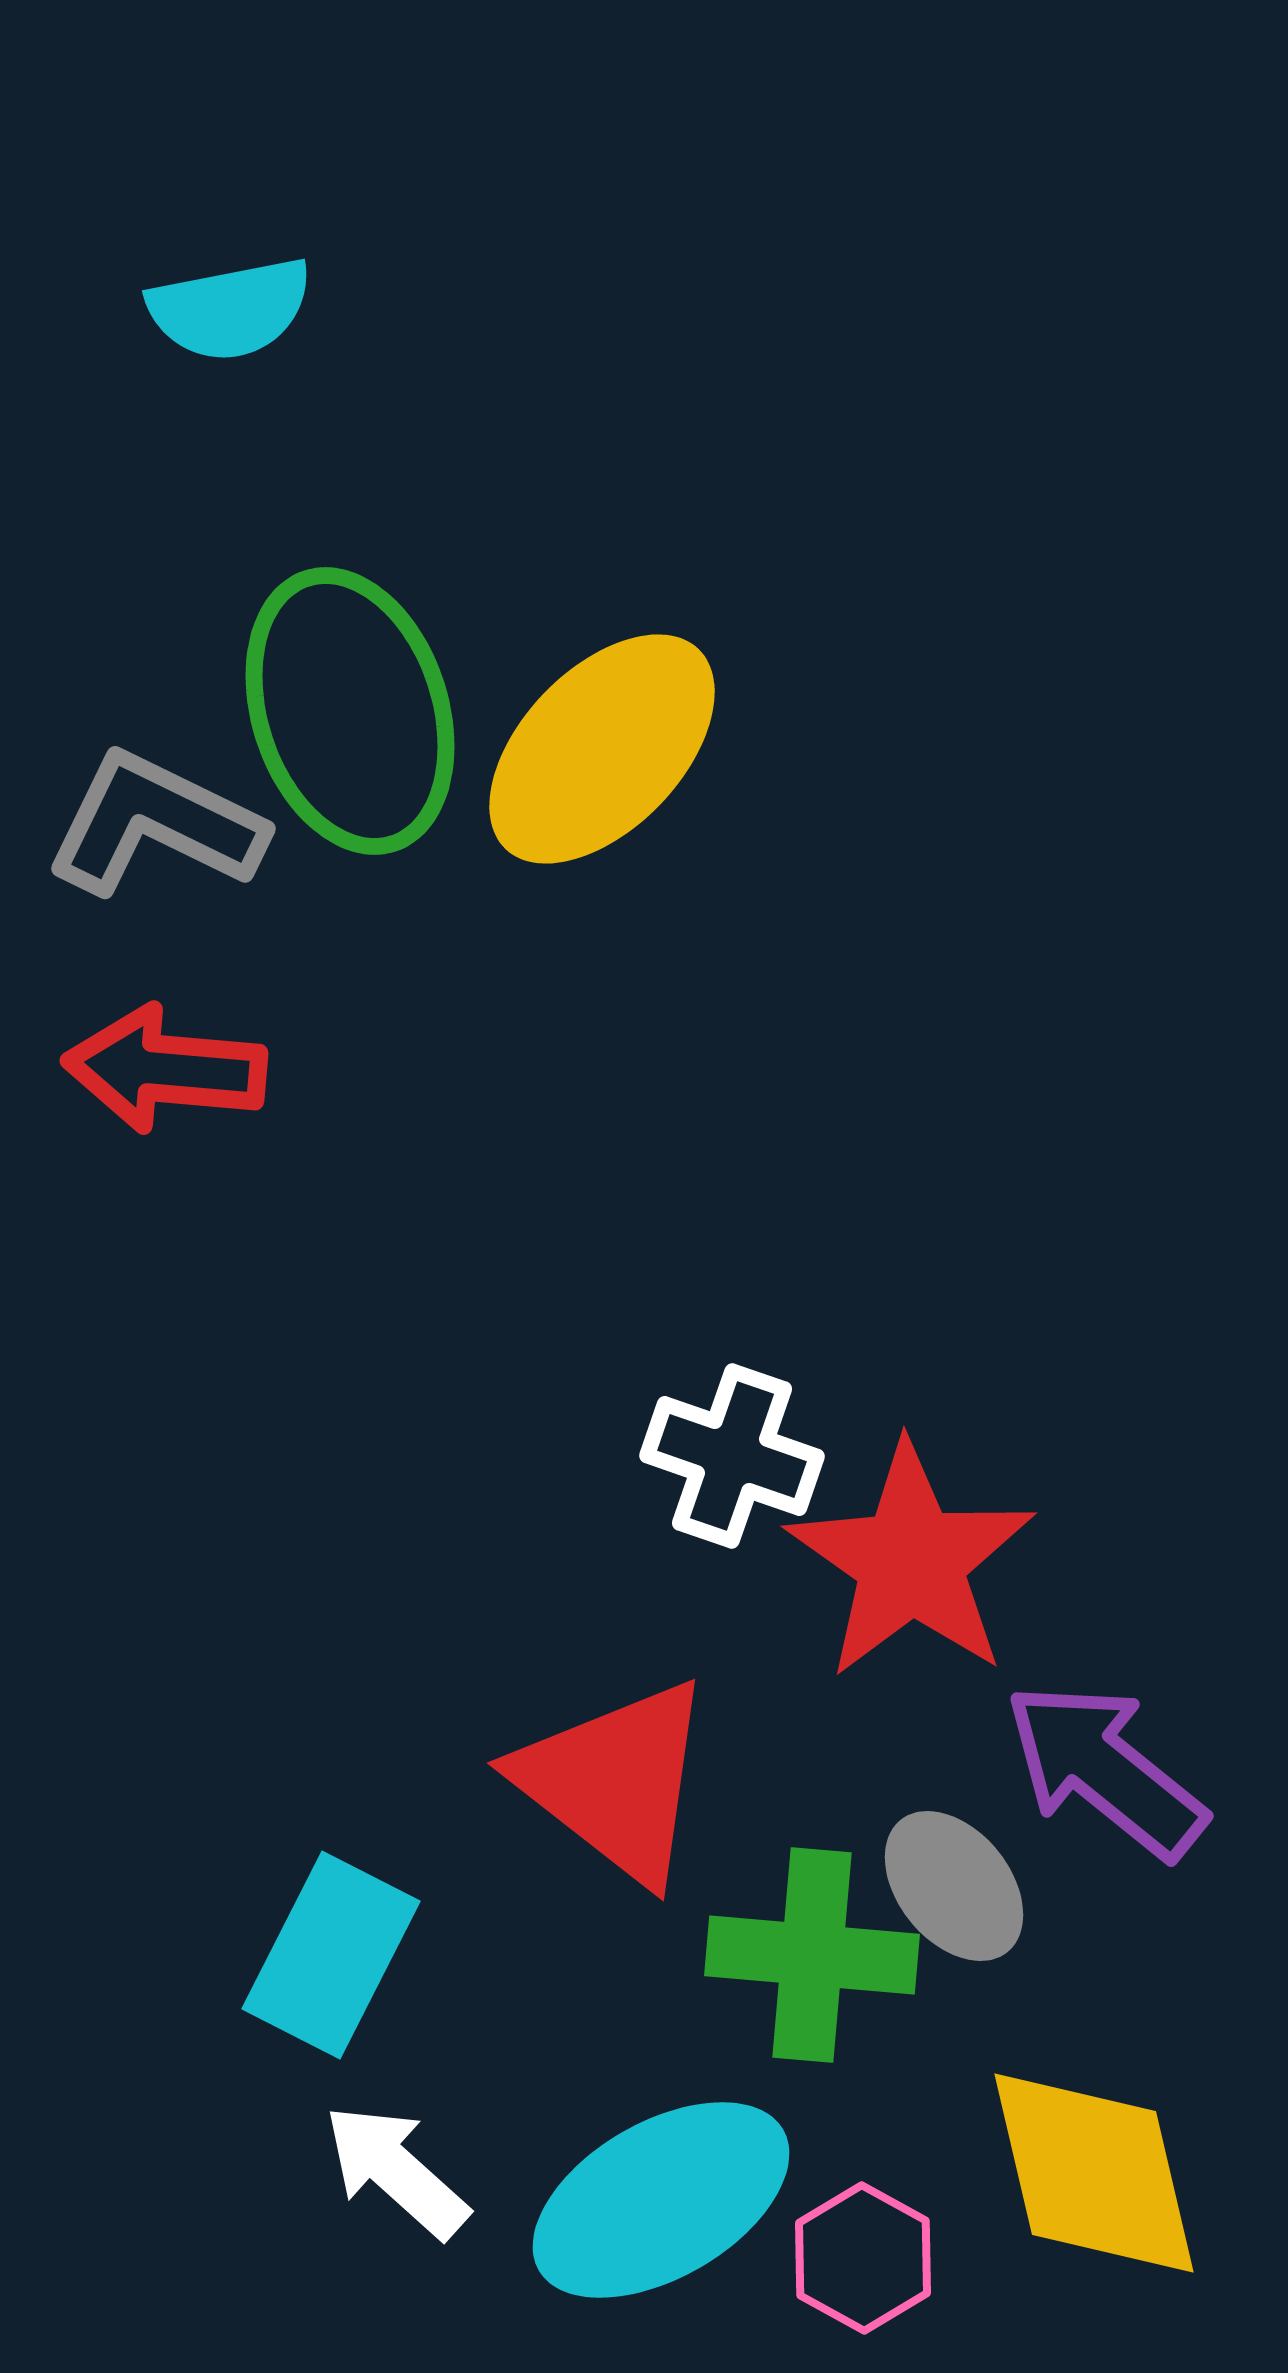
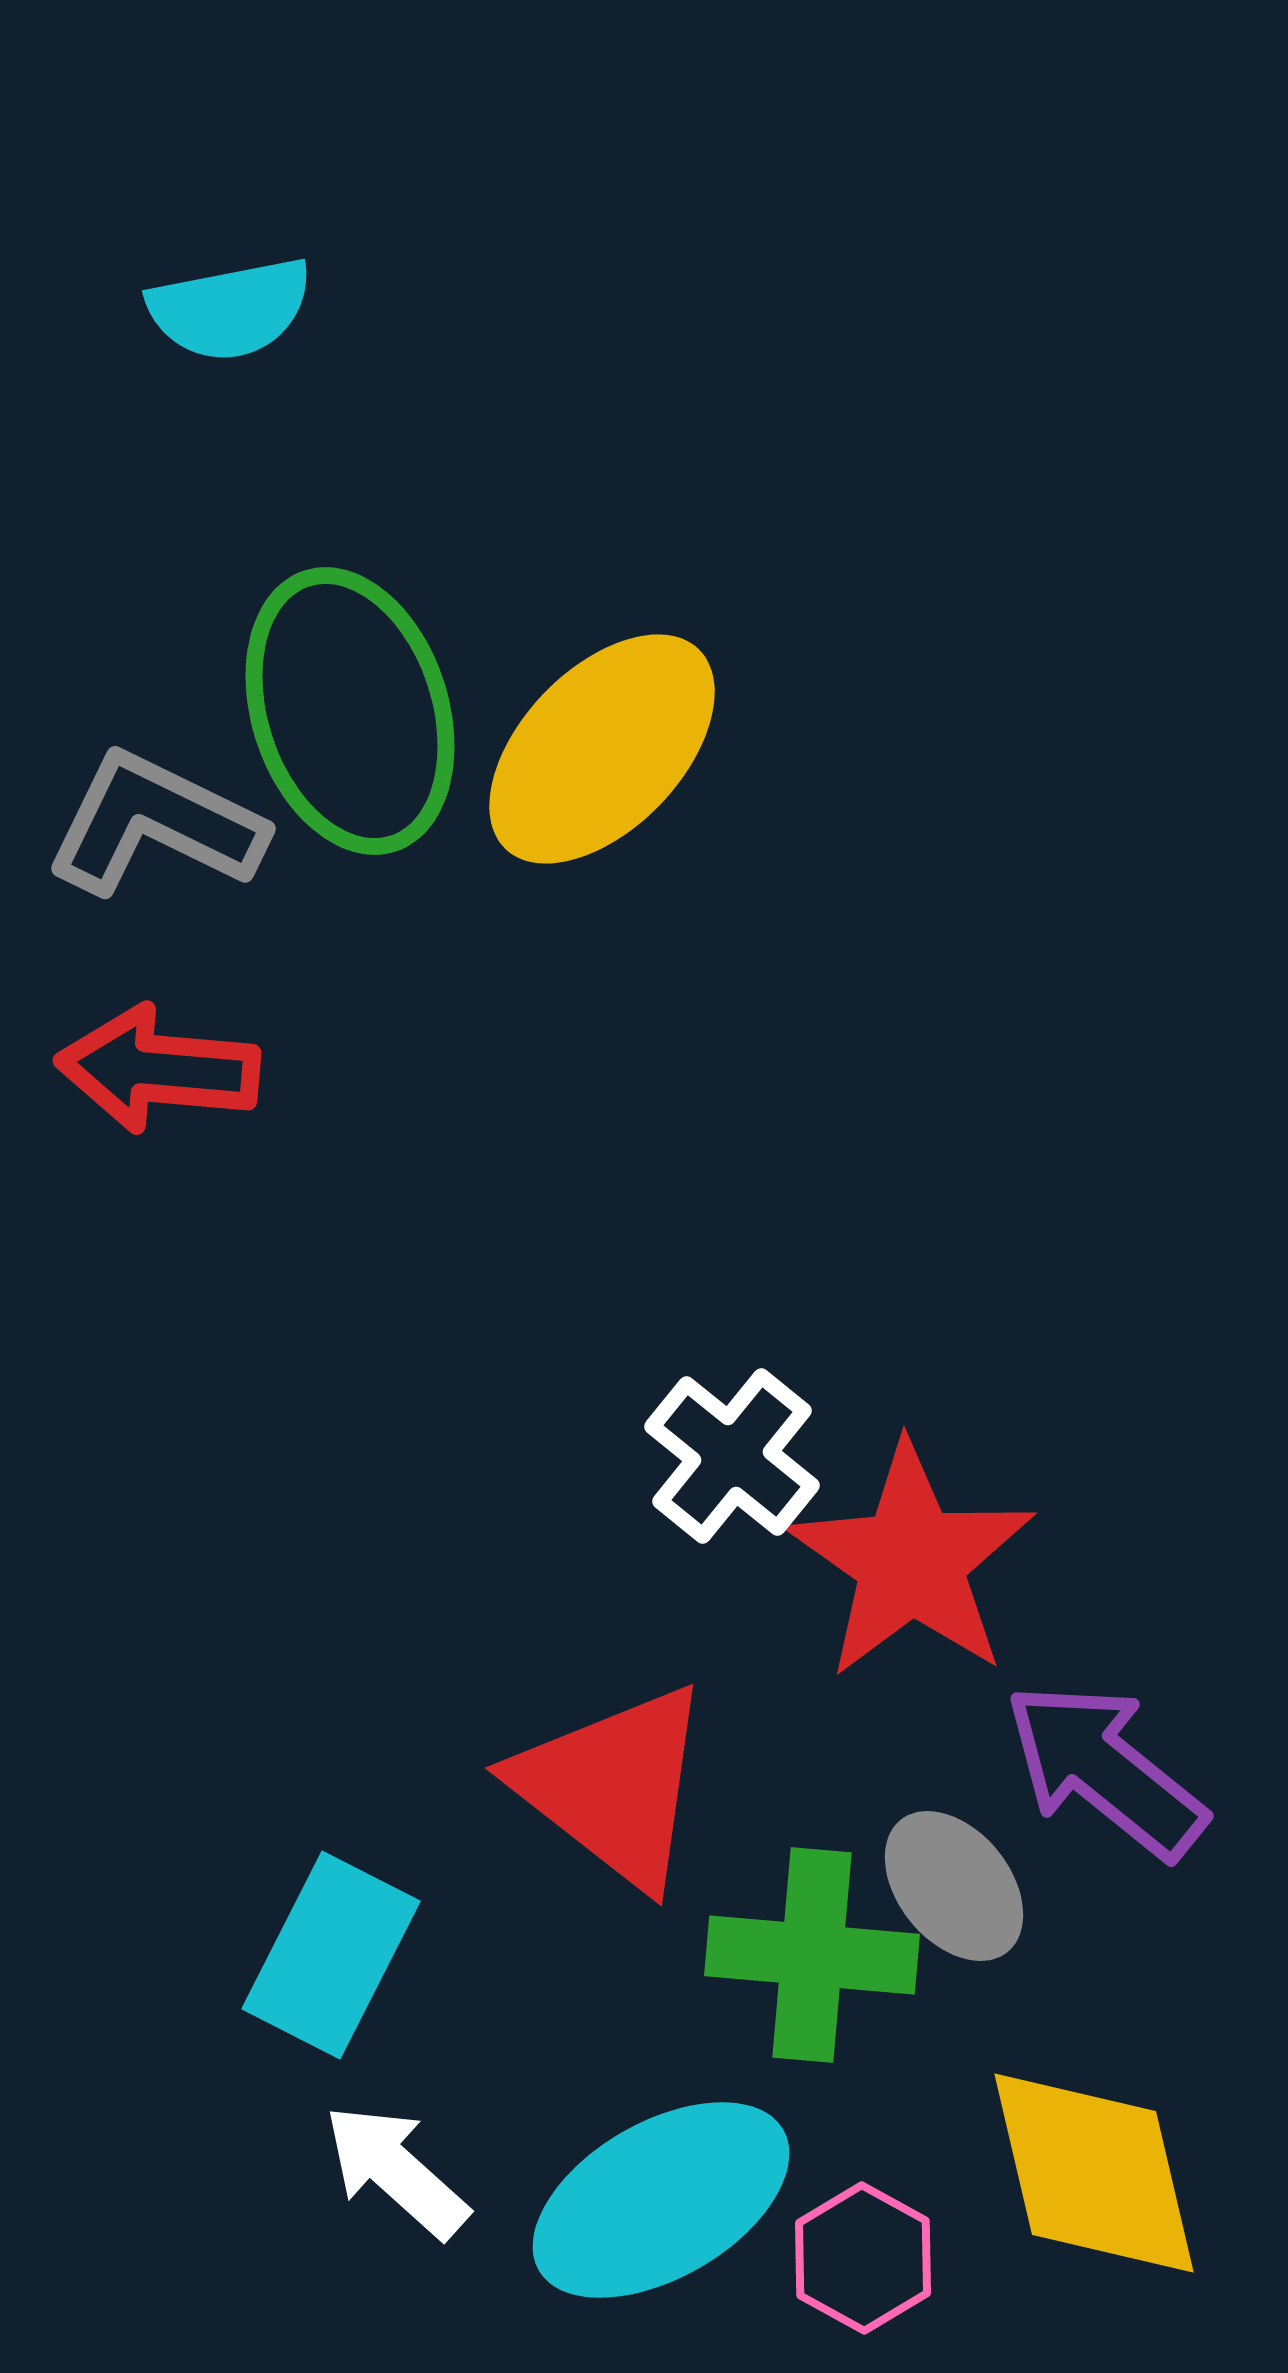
red arrow: moved 7 px left
white cross: rotated 20 degrees clockwise
red triangle: moved 2 px left, 5 px down
